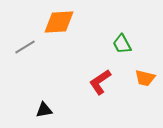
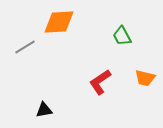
green trapezoid: moved 8 px up
